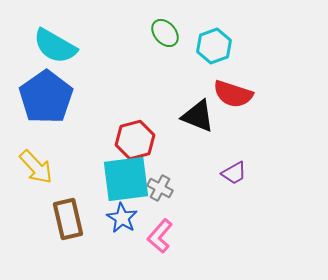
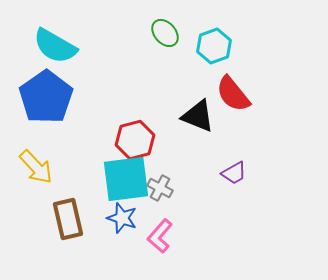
red semicircle: rotated 33 degrees clockwise
blue star: rotated 12 degrees counterclockwise
